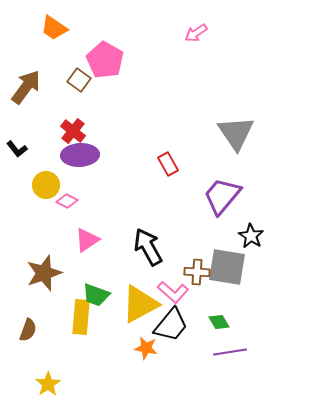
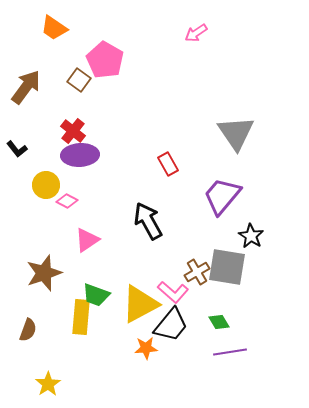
black arrow: moved 26 px up
brown cross: rotated 35 degrees counterclockwise
orange star: rotated 15 degrees counterclockwise
